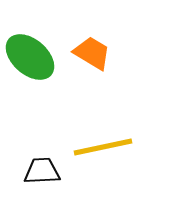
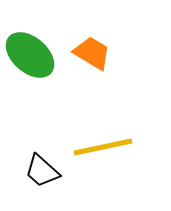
green ellipse: moved 2 px up
black trapezoid: rotated 135 degrees counterclockwise
